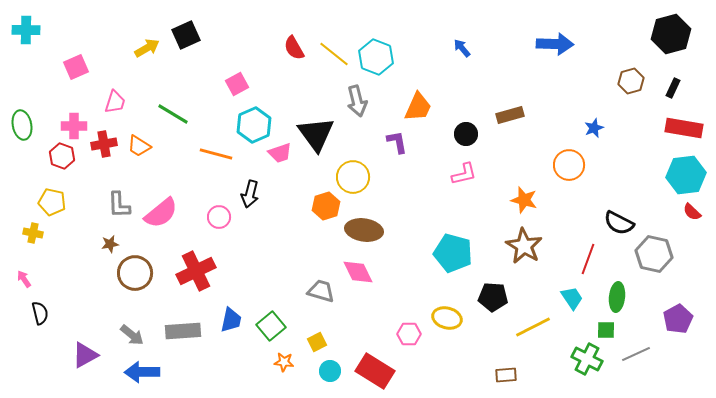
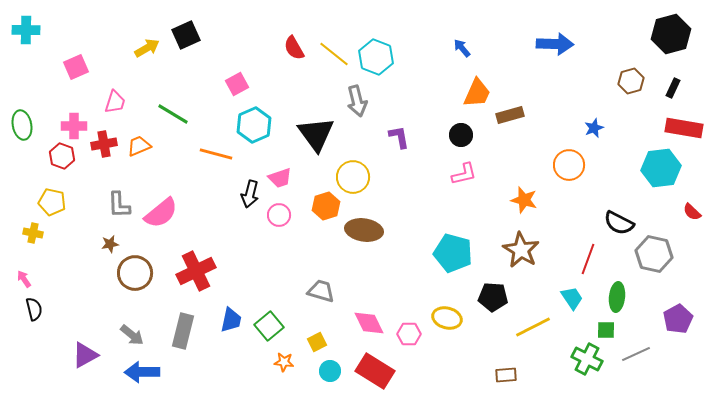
orange trapezoid at (418, 107): moved 59 px right, 14 px up
black circle at (466, 134): moved 5 px left, 1 px down
purple L-shape at (397, 142): moved 2 px right, 5 px up
orange trapezoid at (139, 146): rotated 125 degrees clockwise
pink trapezoid at (280, 153): moved 25 px down
cyan hexagon at (686, 175): moved 25 px left, 7 px up
pink circle at (219, 217): moved 60 px right, 2 px up
brown star at (524, 246): moved 3 px left, 4 px down
pink diamond at (358, 272): moved 11 px right, 51 px down
black semicircle at (40, 313): moved 6 px left, 4 px up
green square at (271, 326): moved 2 px left
gray rectangle at (183, 331): rotated 72 degrees counterclockwise
